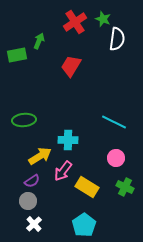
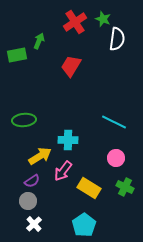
yellow rectangle: moved 2 px right, 1 px down
